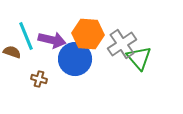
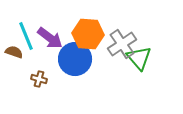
purple arrow: moved 2 px left, 2 px up; rotated 24 degrees clockwise
brown semicircle: moved 2 px right
